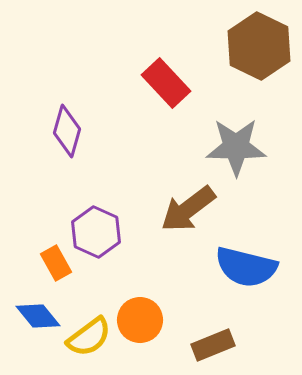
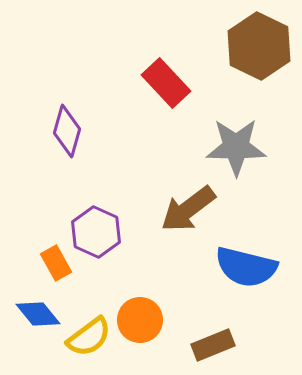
blue diamond: moved 2 px up
